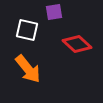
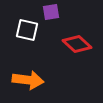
purple square: moved 3 px left
orange arrow: moved 11 px down; rotated 44 degrees counterclockwise
